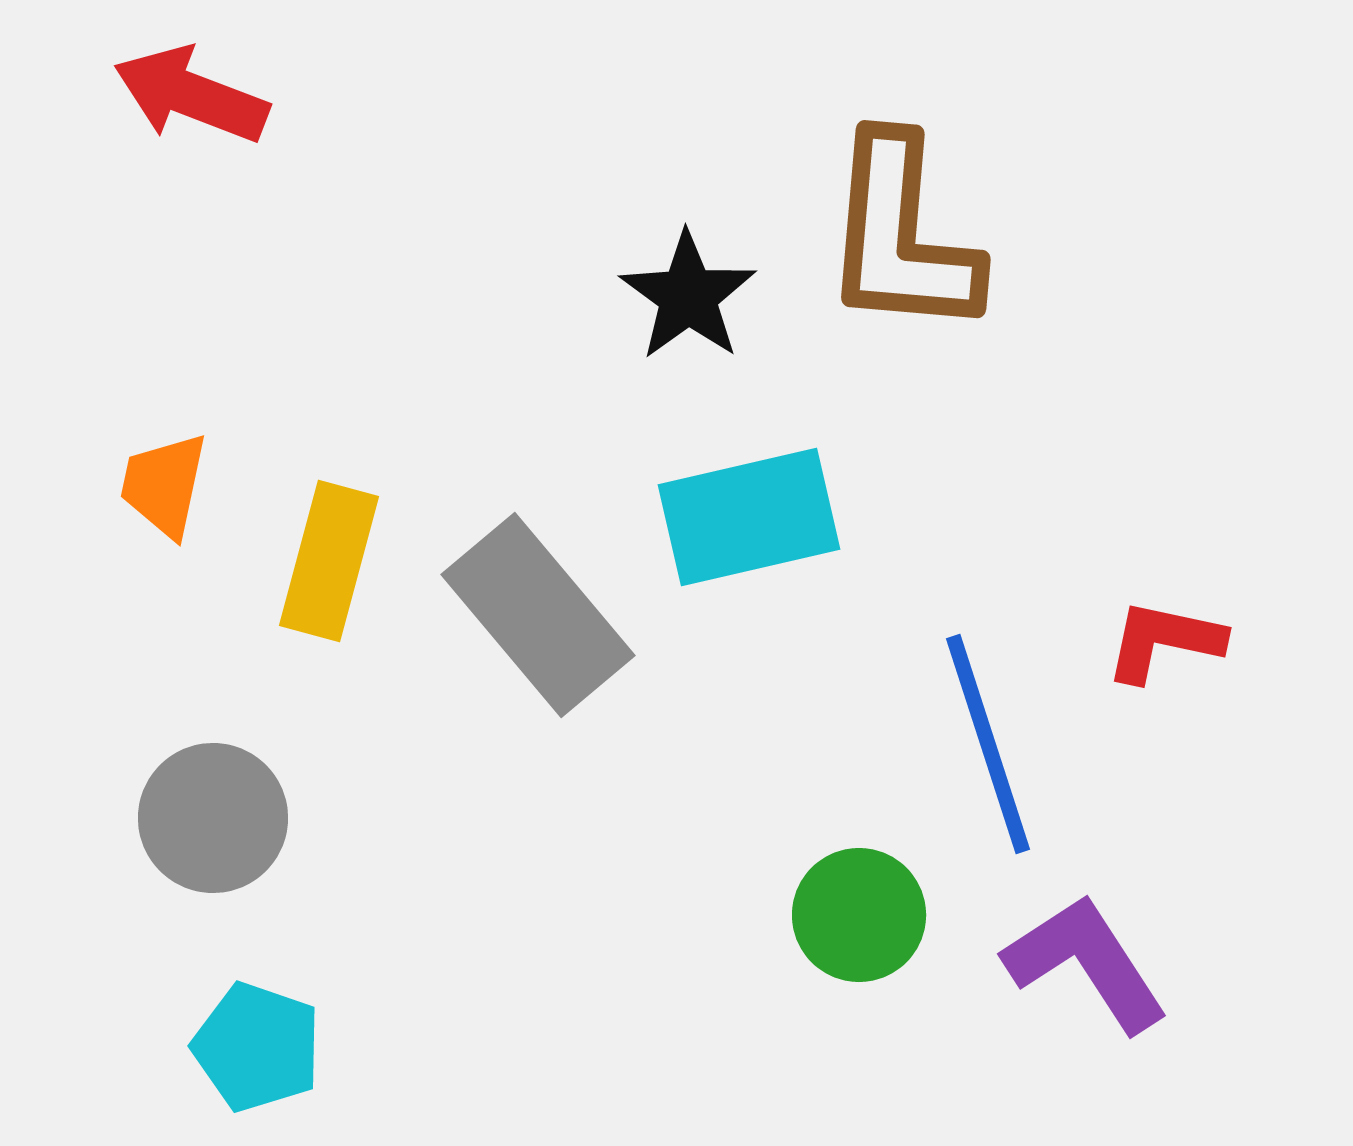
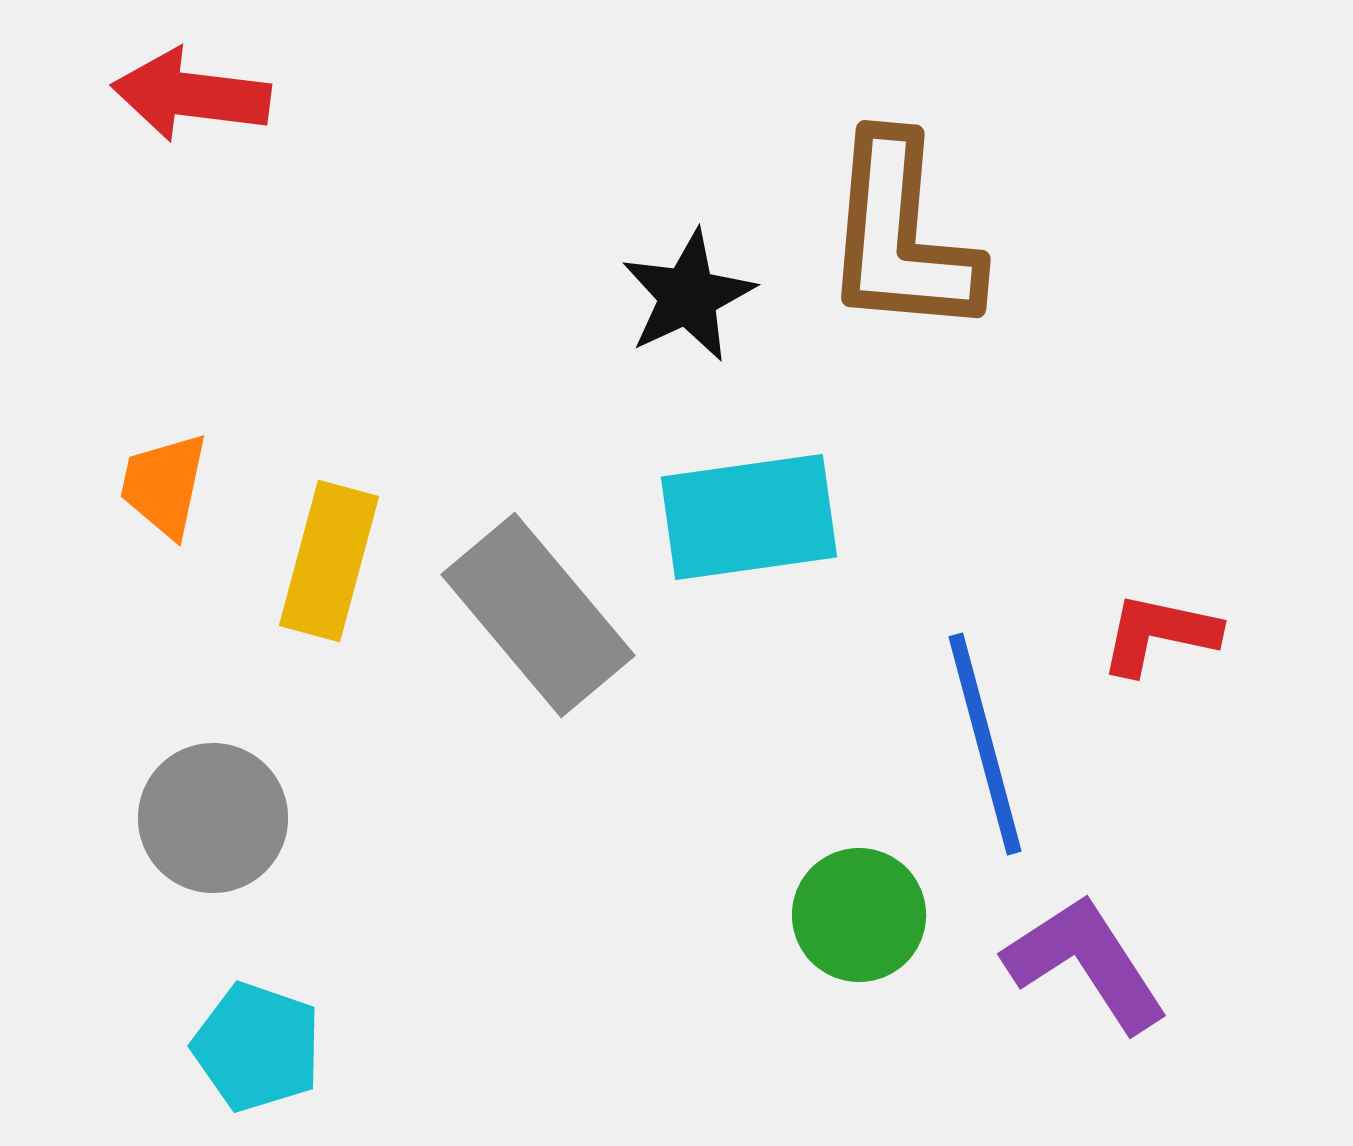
red arrow: rotated 14 degrees counterclockwise
black star: rotated 11 degrees clockwise
cyan rectangle: rotated 5 degrees clockwise
red L-shape: moved 5 px left, 7 px up
blue line: moved 3 px left; rotated 3 degrees clockwise
